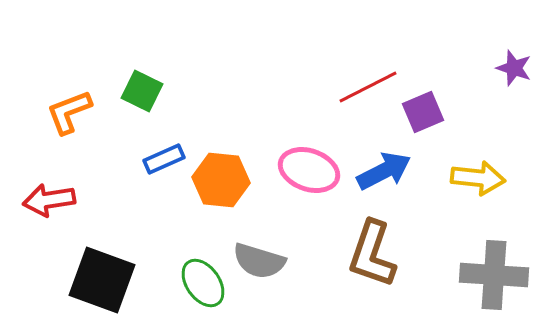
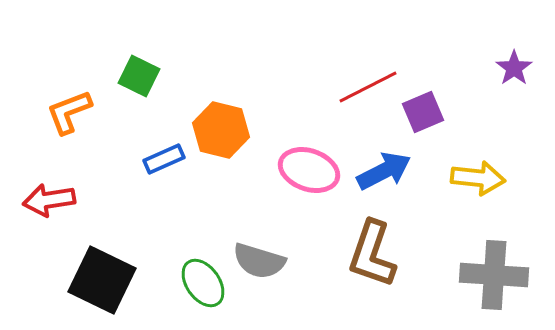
purple star: rotated 18 degrees clockwise
green square: moved 3 px left, 15 px up
orange hexagon: moved 50 px up; rotated 8 degrees clockwise
black square: rotated 6 degrees clockwise
